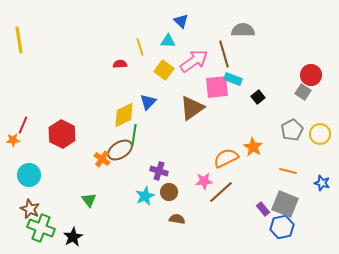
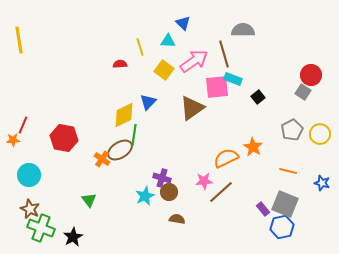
blue triangle at (181, 21): moved 2 px right, 2 px down
red hexagon at (62, 134): moved 2 px right, 4 px down; rotated 16 degrees counterclockwise
purple cross at (159, 171): moved 3 px right, 7 px down
